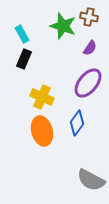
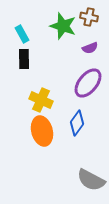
purple semicircle: rotated 35 degrees clockwise
black rectangle: rotated 24 degrees counterclockwise
yellow cross: moved 1 px left, 3 px down
